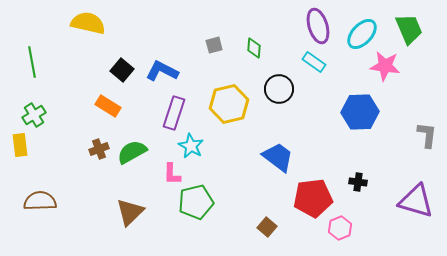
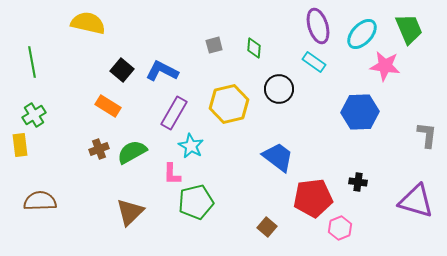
purple rectangle: rotated 12 degrees clockwise
